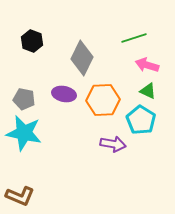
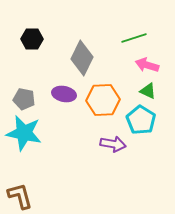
black hexagon: moved 2 px up; rotated 20 degrees counterclockwise
brown L-shape: rotated 128 degrees counterclockwise
